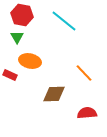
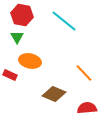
brown diamond: rotated 25 degrees clockwise
red semicircle: moved 5 px up
